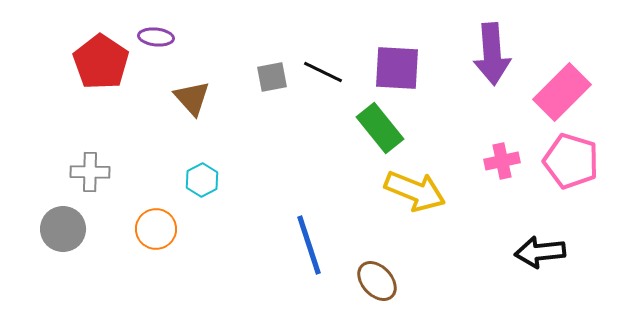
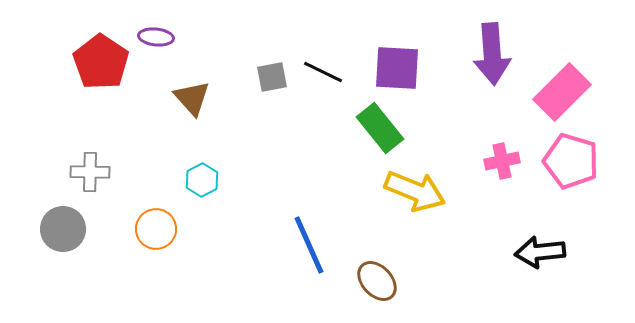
blue line: rotated 6 degrees counterclockwise
